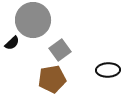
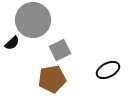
gray square: rotated 10 degrees clockwise
black ellipse: rotated 25 degrees counterclockwise
